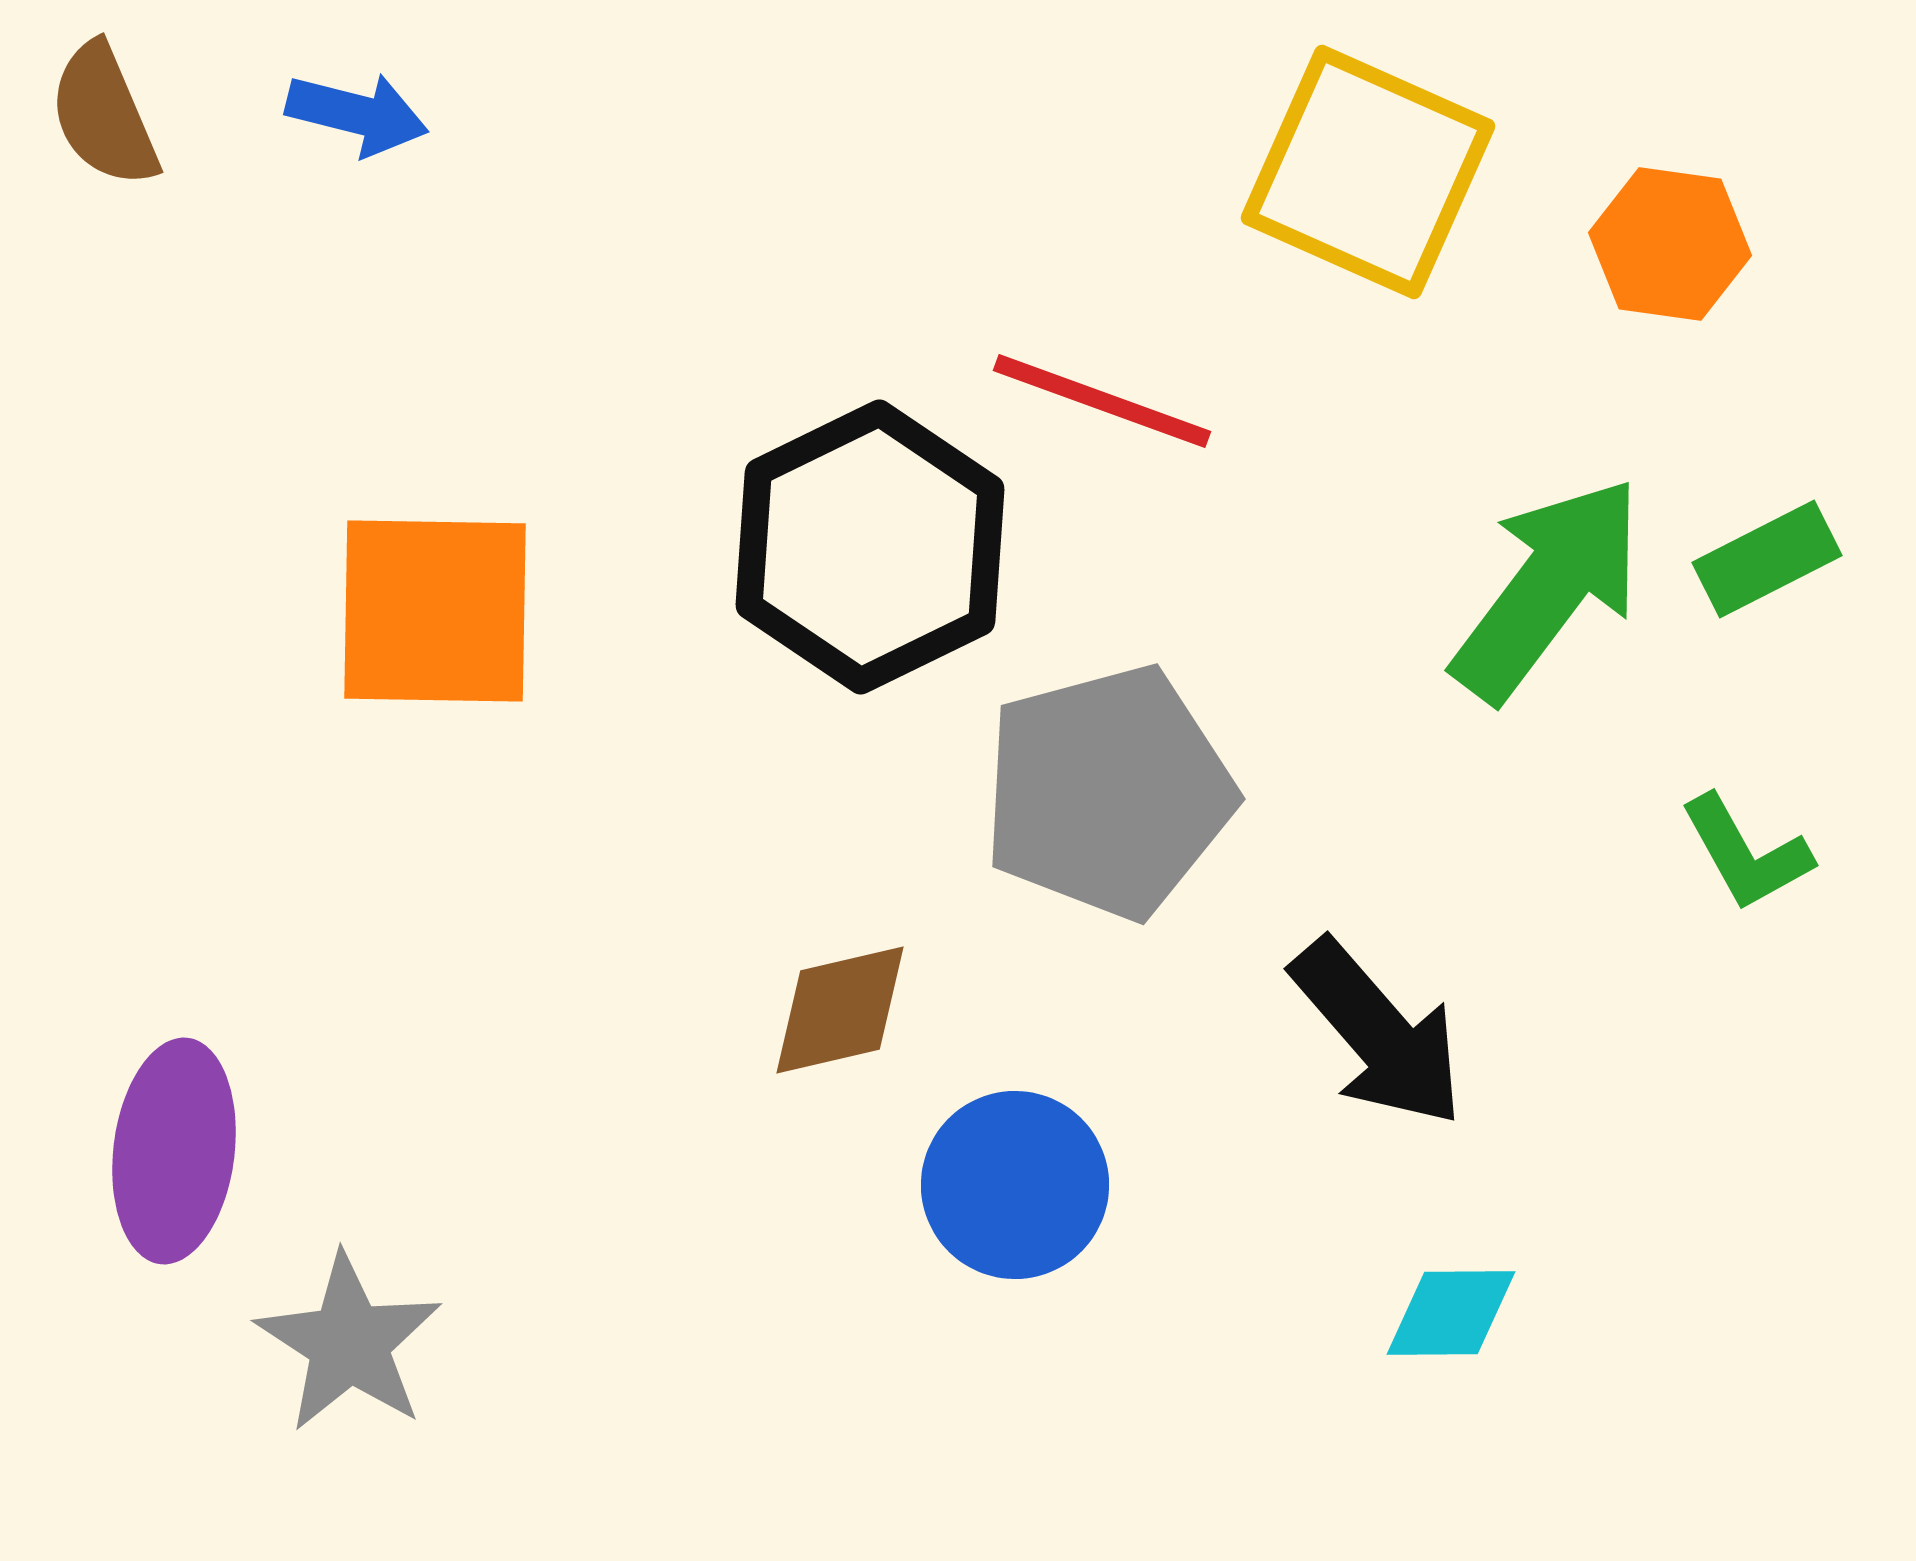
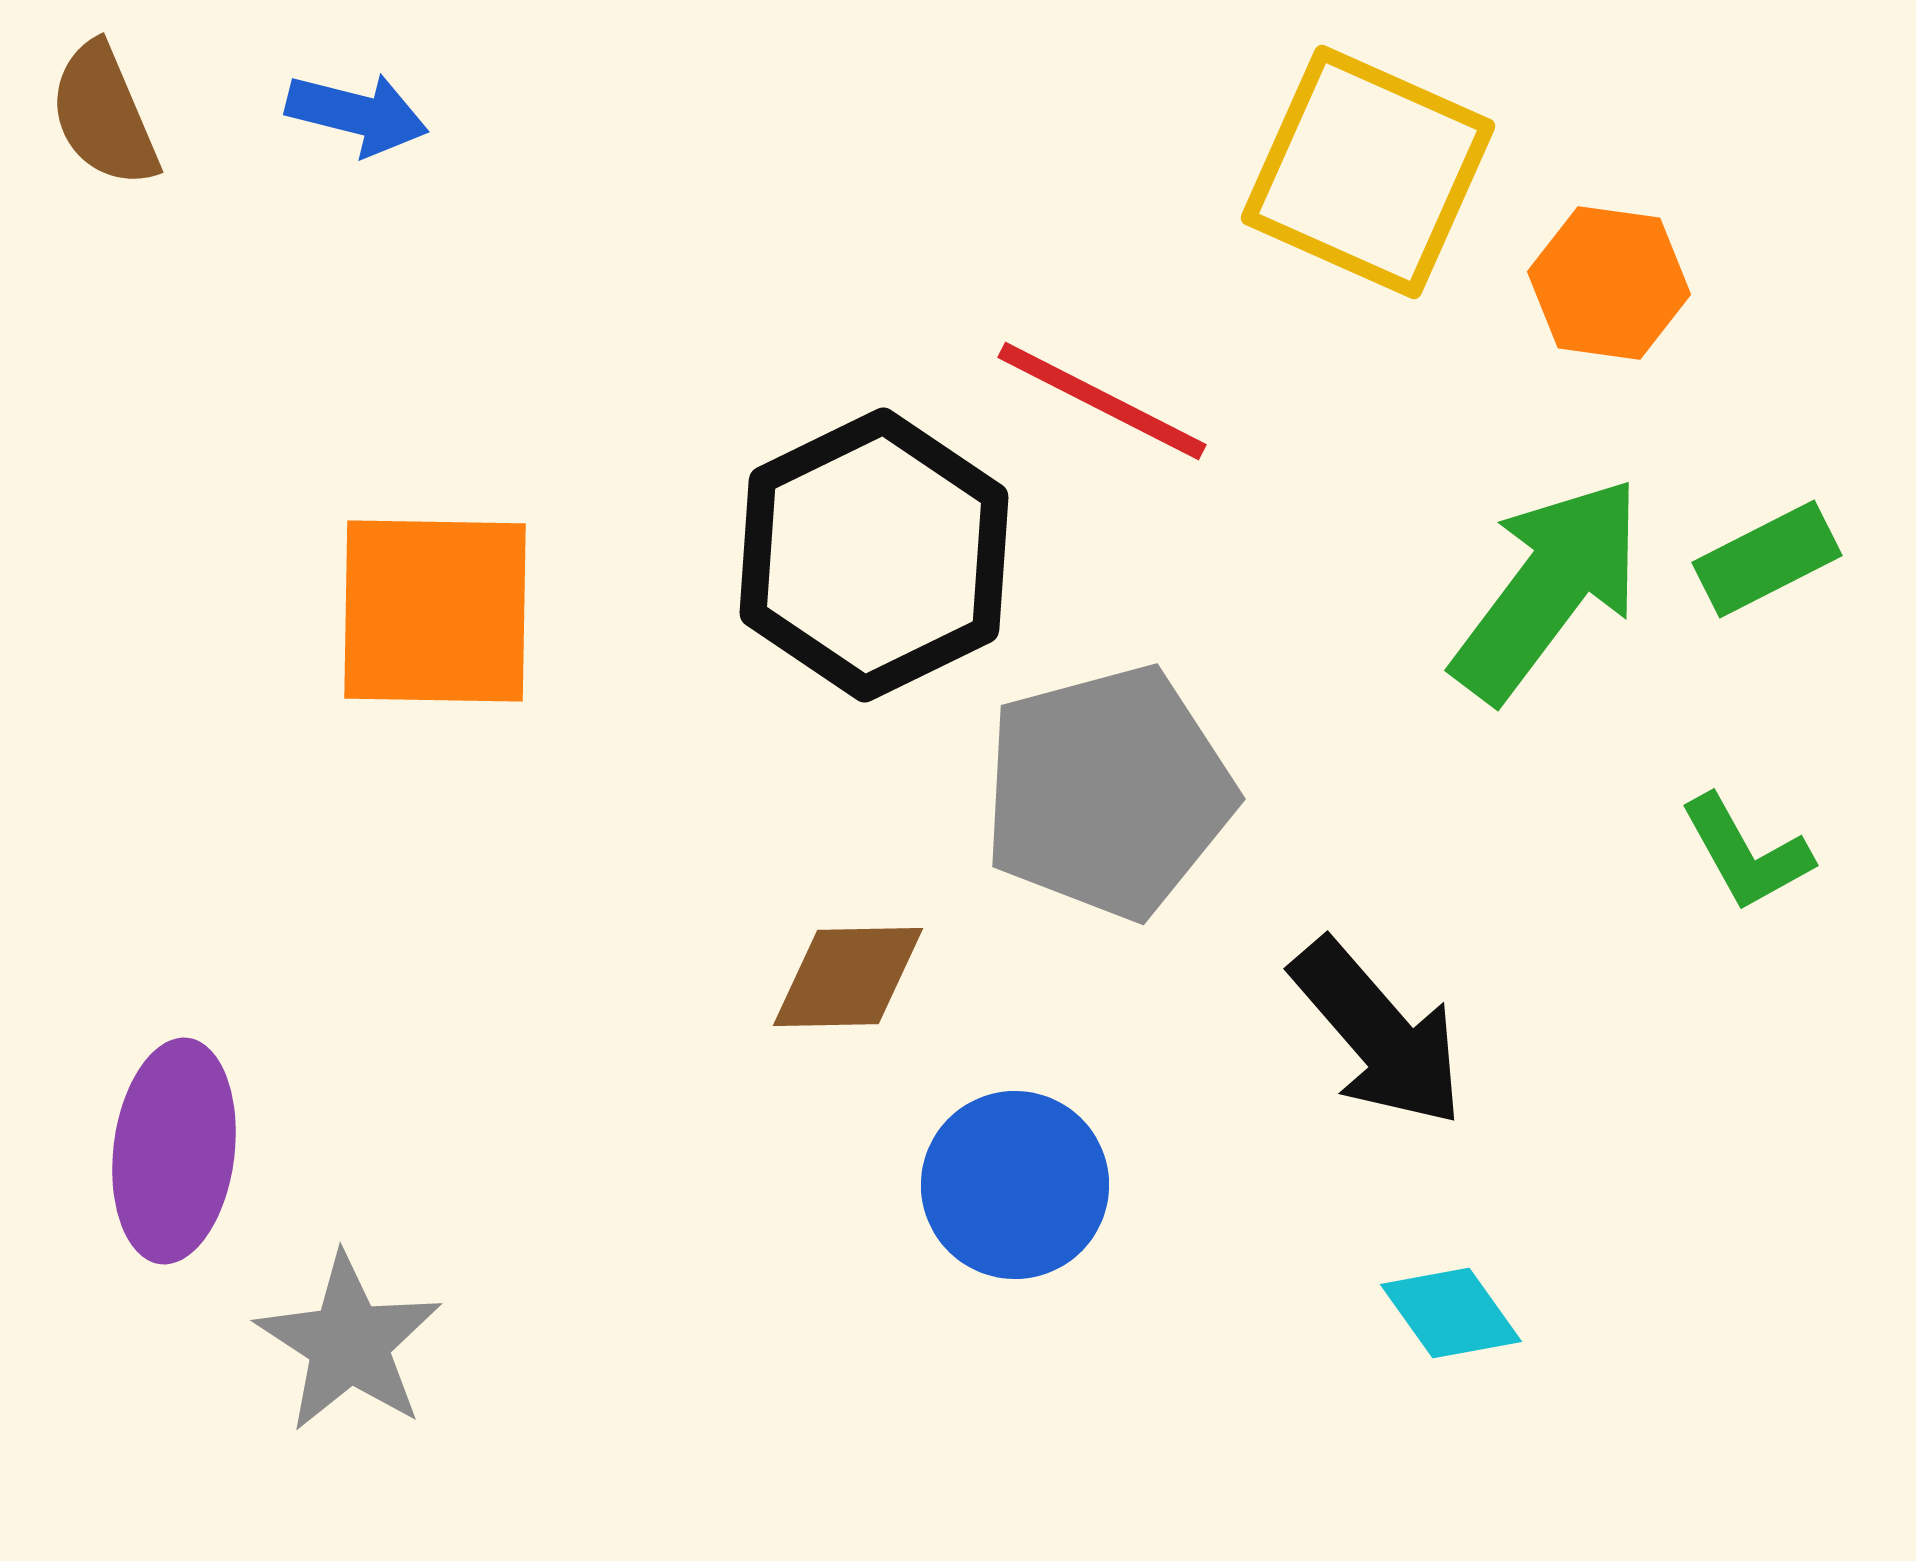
orange hexagon: moved 61 px left, 39 px down
red line: rotated 7 degrees clockwise
black hexagon: moved 4 px right, 8 px down
brown diamond: moved 8 px right, 33 px up; rotated 12 degrees clockwise
cyan diamond: rotated 55 degrees clockwise
